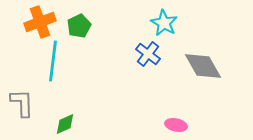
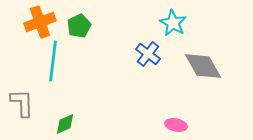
cyan star: moved 9 px right
